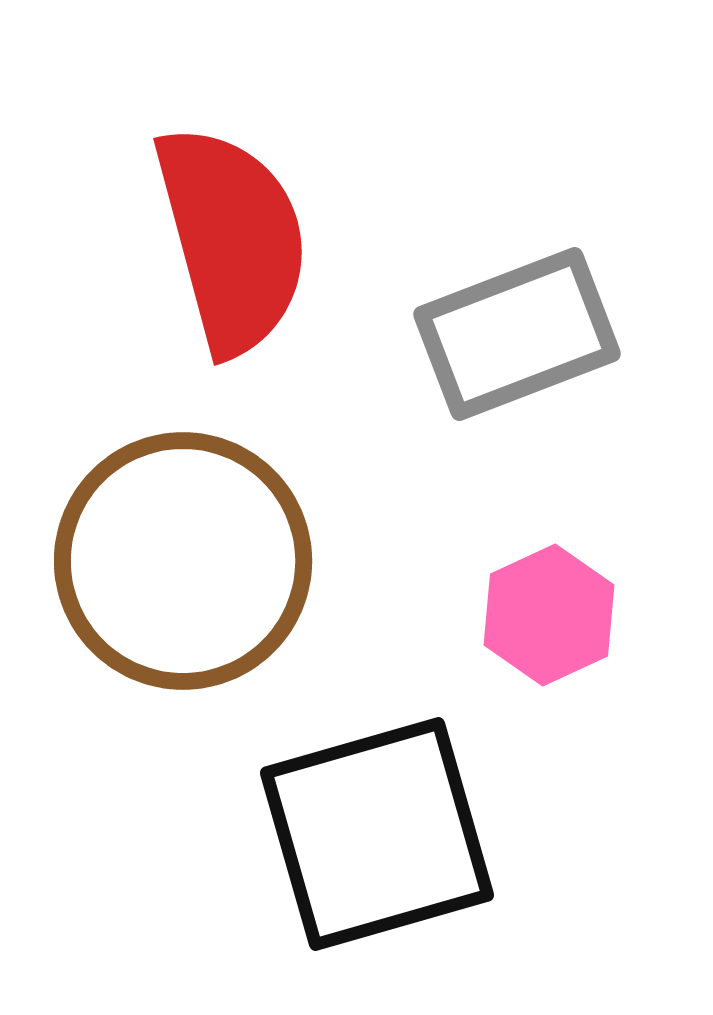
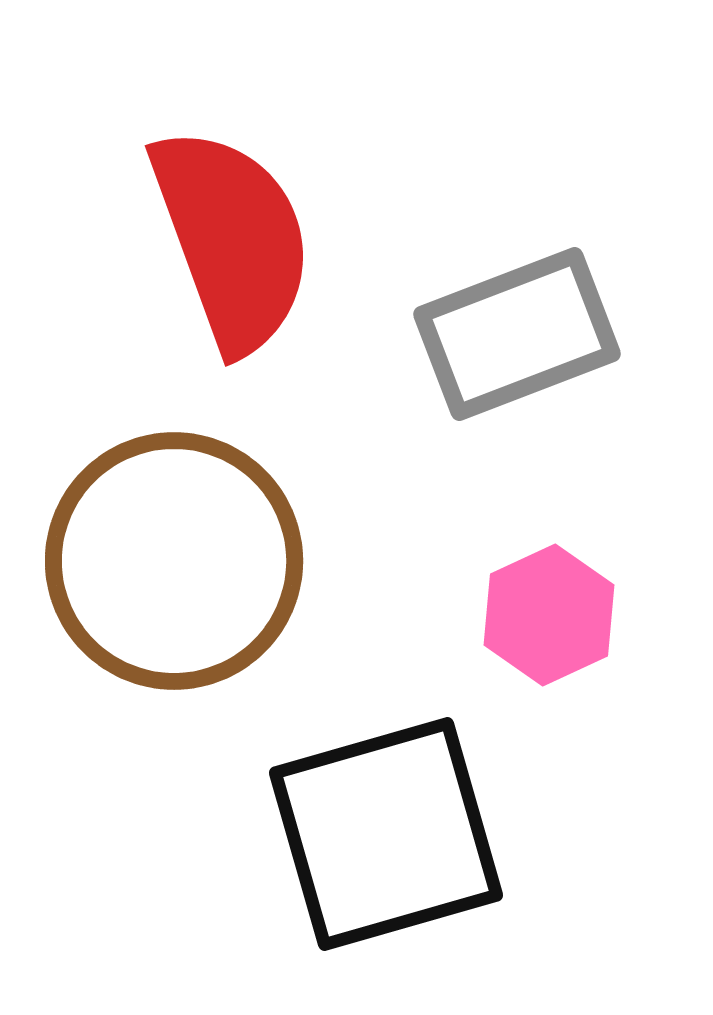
red semicircle: rotated 5 degrees counterclockwise
brown circle: moved 9 px left
black square: moved 9 px right
